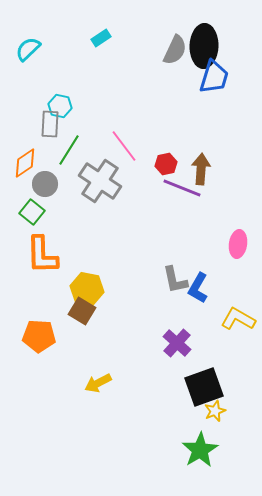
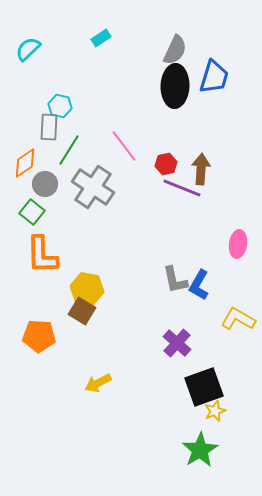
black ellipse: moved 29 px left, 40 px down
gray rectangle: moved 1 px left, 3 px down
gray cross: moved 7 px left, 6 px down
blue L-shape: moved 1 px right, 3 px up
